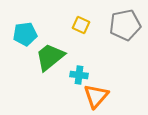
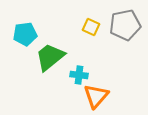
yellow square: moved 10 px right, 2 px down
